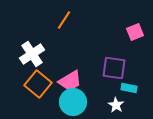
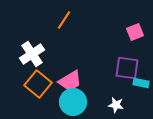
purple square: moved 13 px right
cyan rectangle: moved 12 px right, 5 px up
white star: rotated 21 degrees counterclockwise
